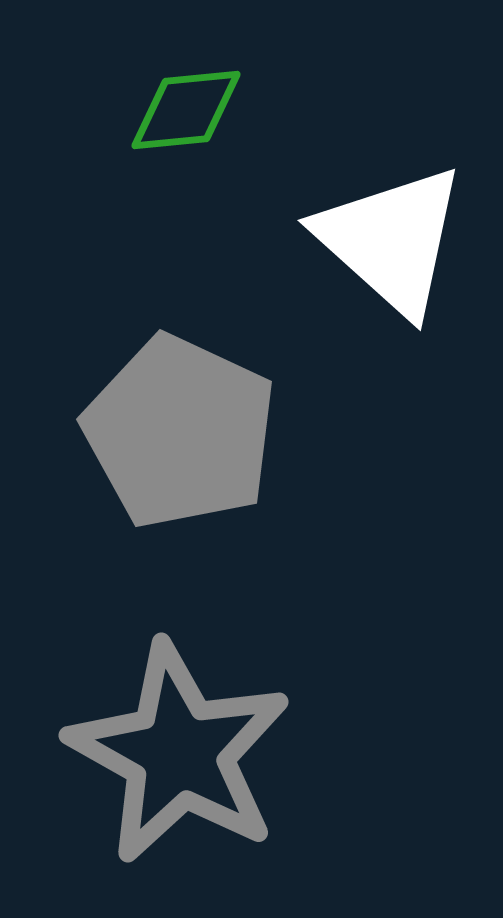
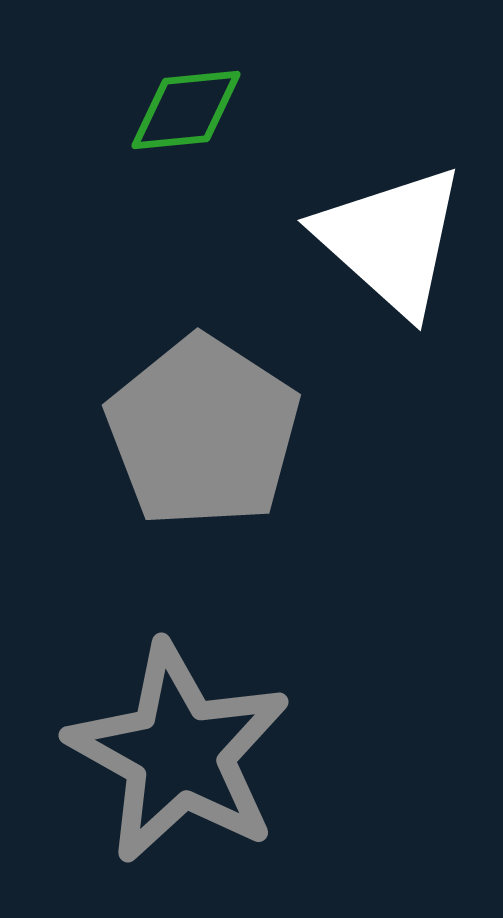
gray pentagon: moved 23 px right; rotated 8 degrees clockwise
